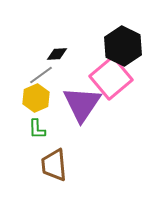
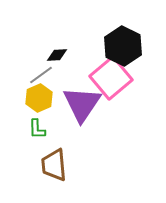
black diamond: moved 1 px down
yellow hexagon: moved 3 px right
